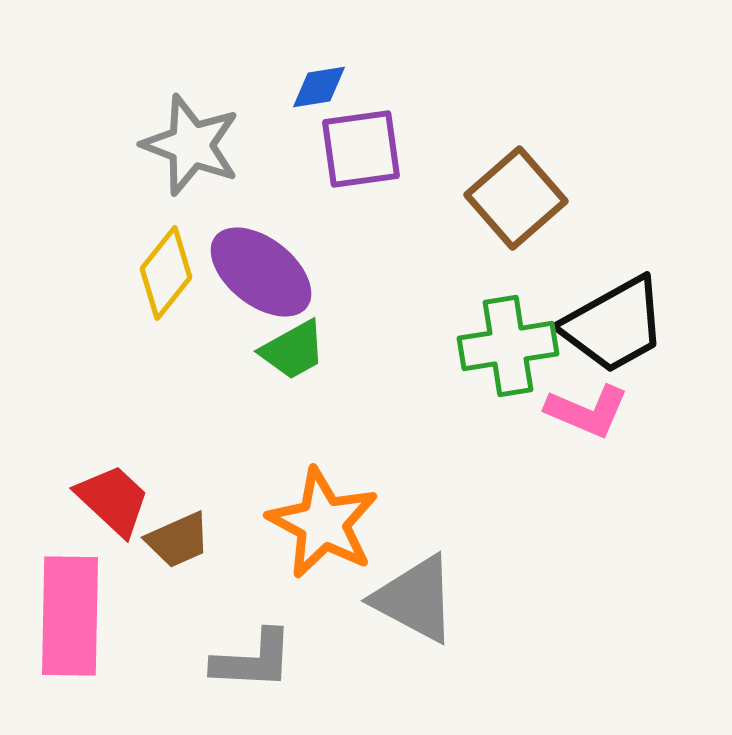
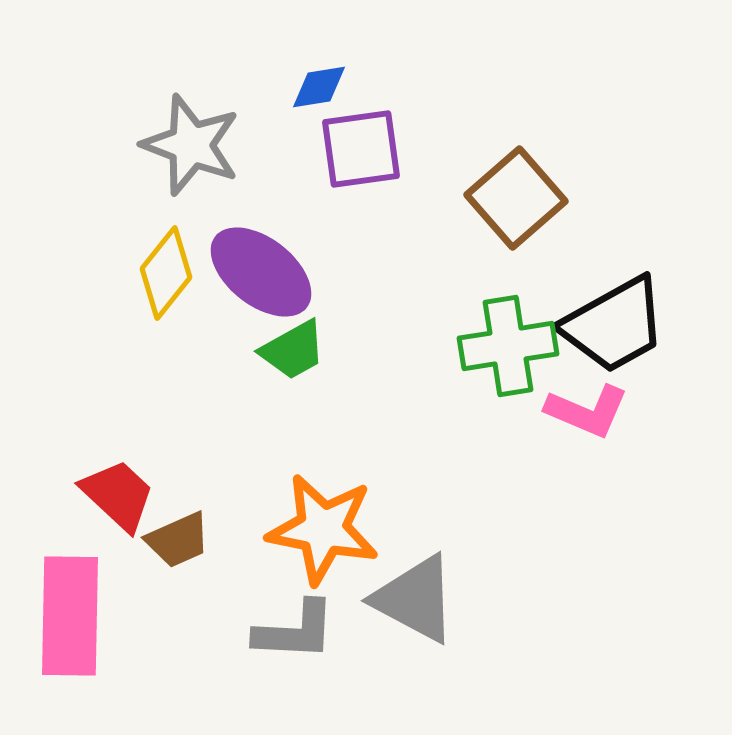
red trapezoid: moved 5 px right, 5 px up
orange star: moved 6 px down; rotated 17 degrees counterclockwise
gray L-shape: moved 42 px right, 29 px up
